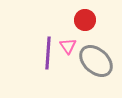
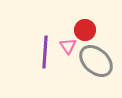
red circle: moved 10 px down
purple line: moved 3 px left, 1 px up
